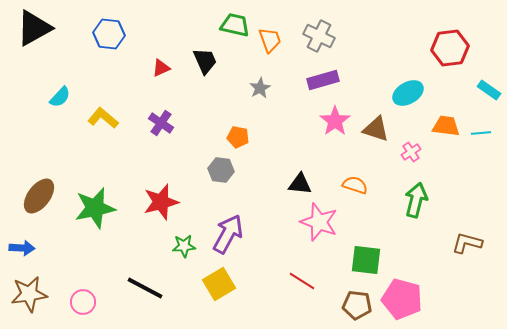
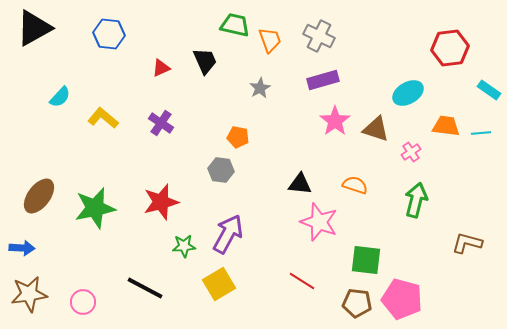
brown pentagon at (357, 305): moved 2 px up
